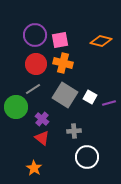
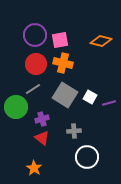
purple cross: rotated 32 degrees clockwise
